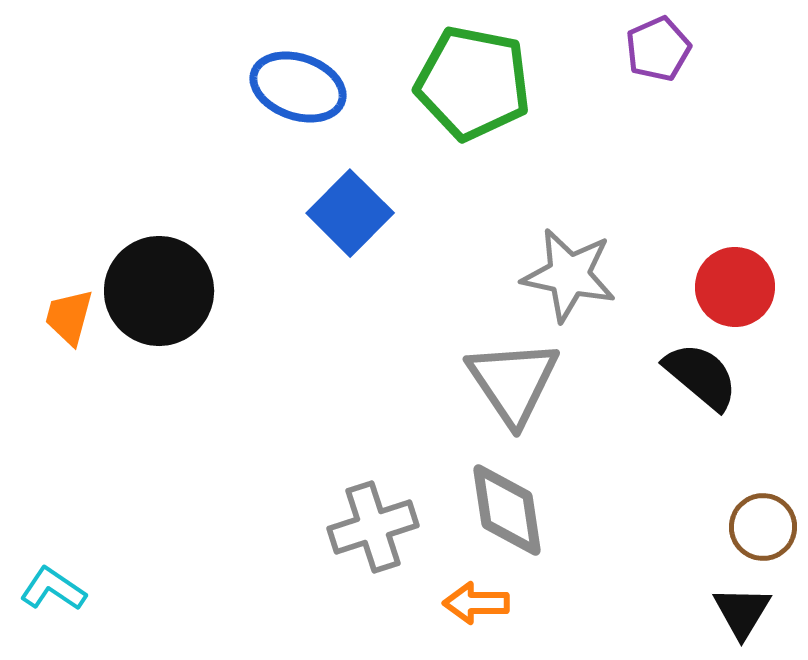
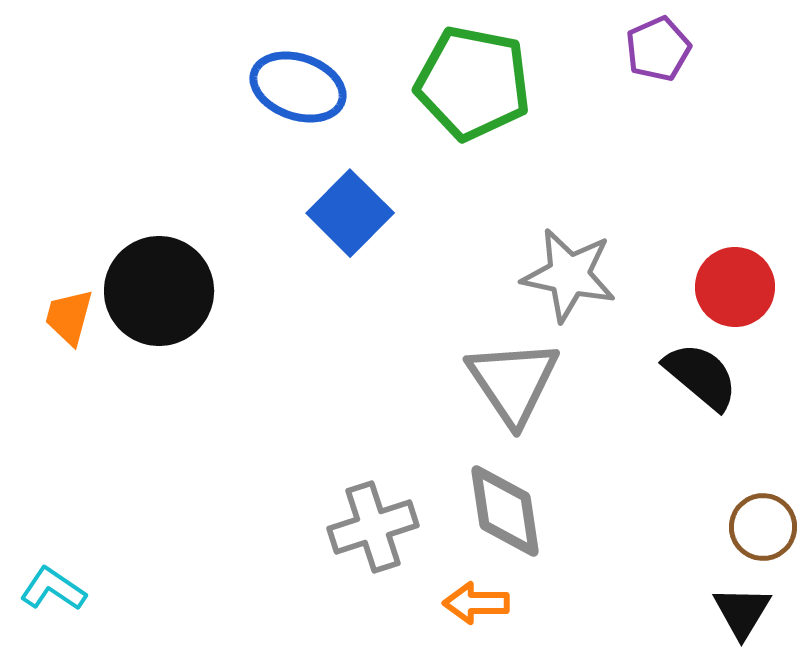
gray diamond: moved 2 px left, 1 px down
